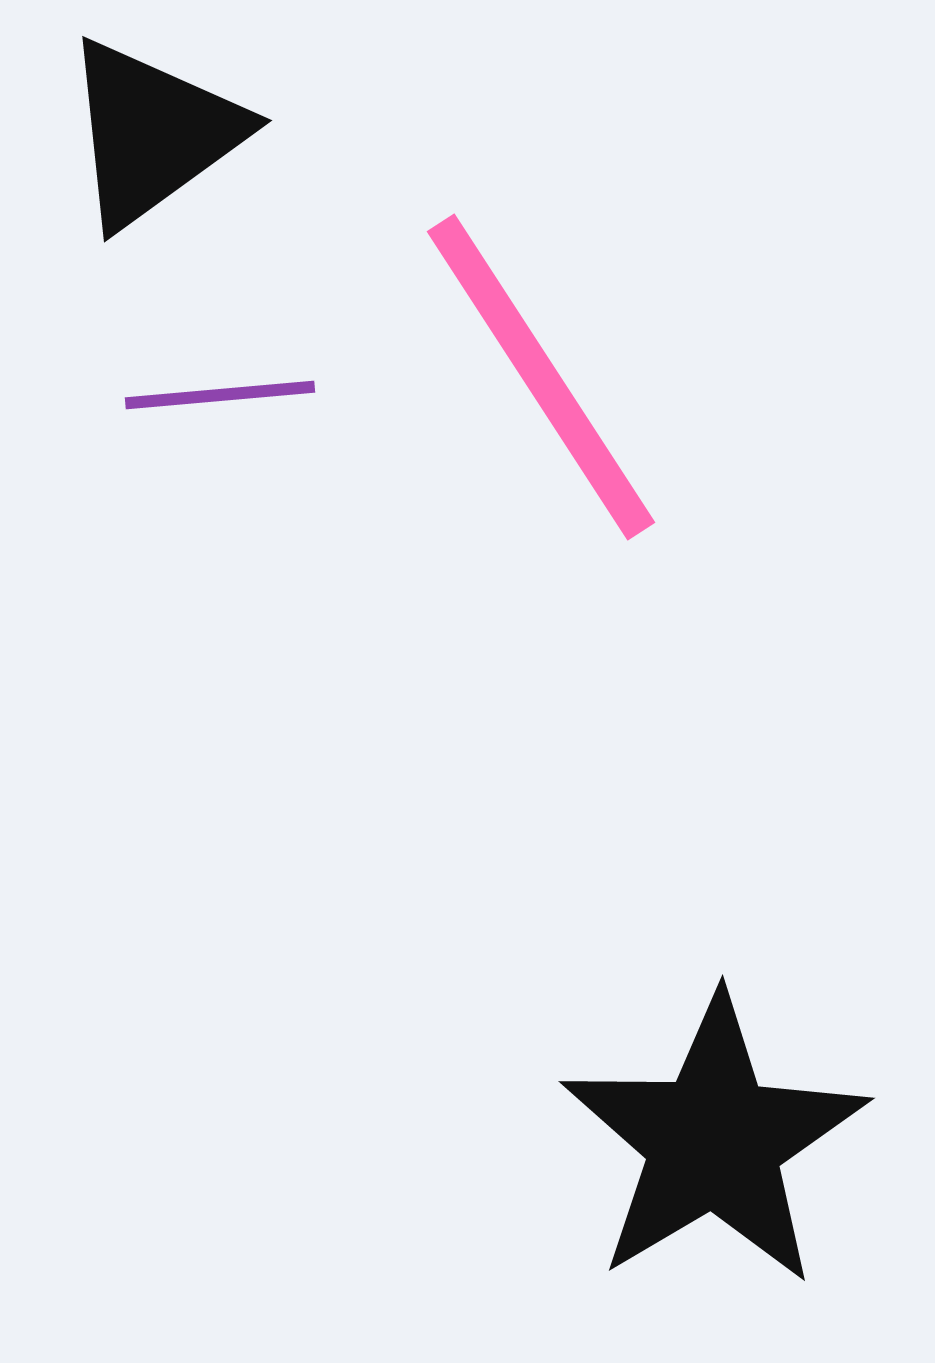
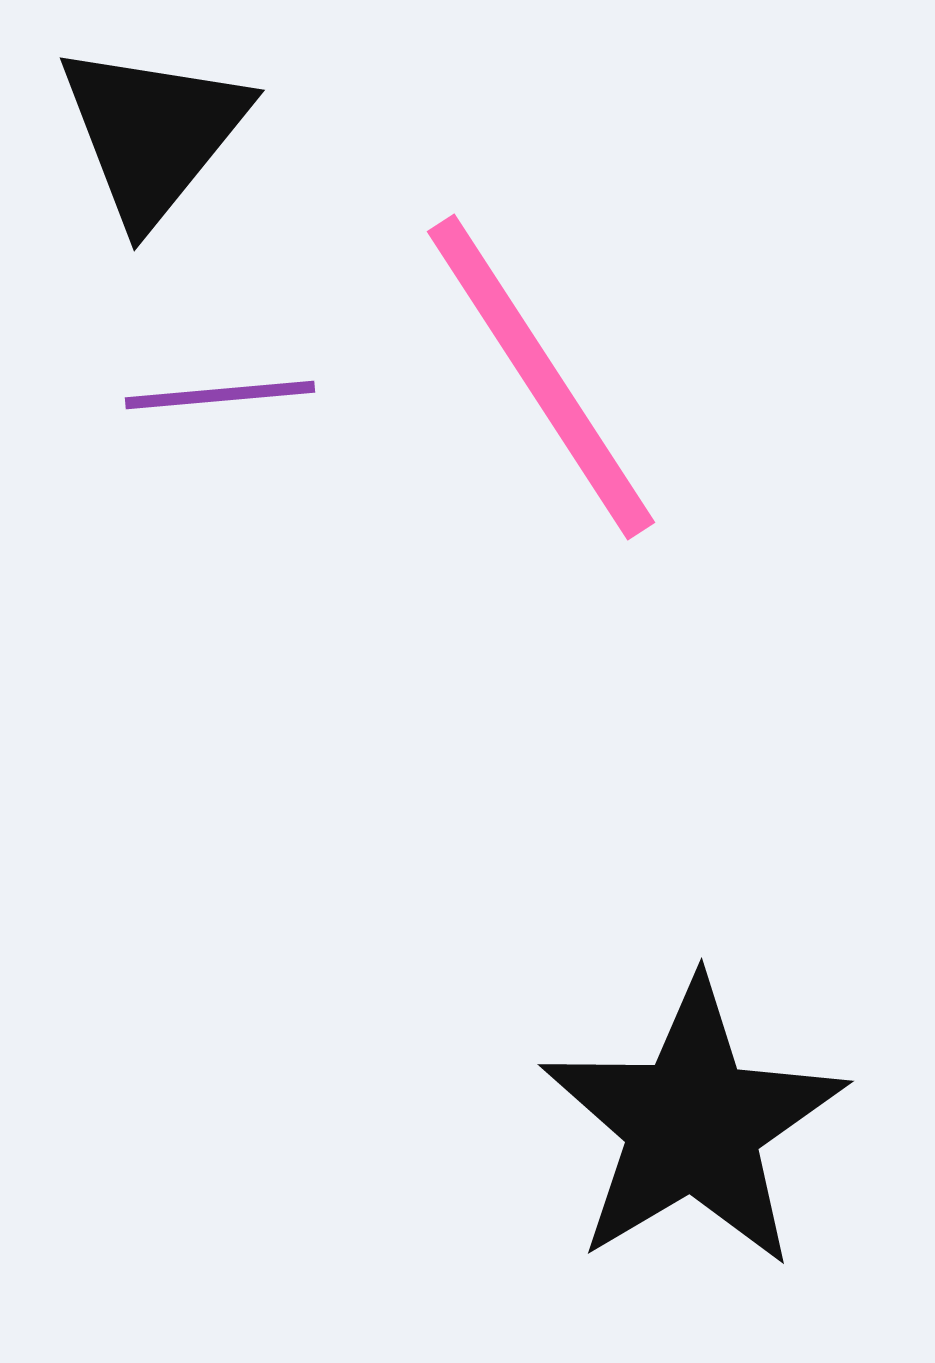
black triangle: rotated 15 degrees counterclockwise
black star: moved 21 px left, 17 px up
